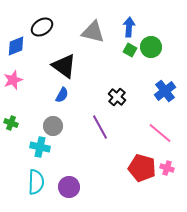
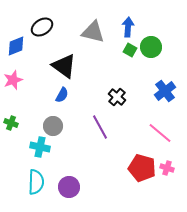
blue arrow: moved 1 px left
